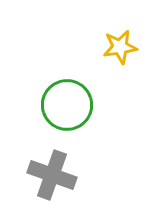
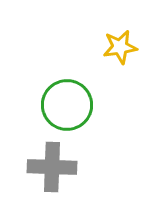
gray cross: moved 8 px up; rotated 18 degrees counterclockwise
